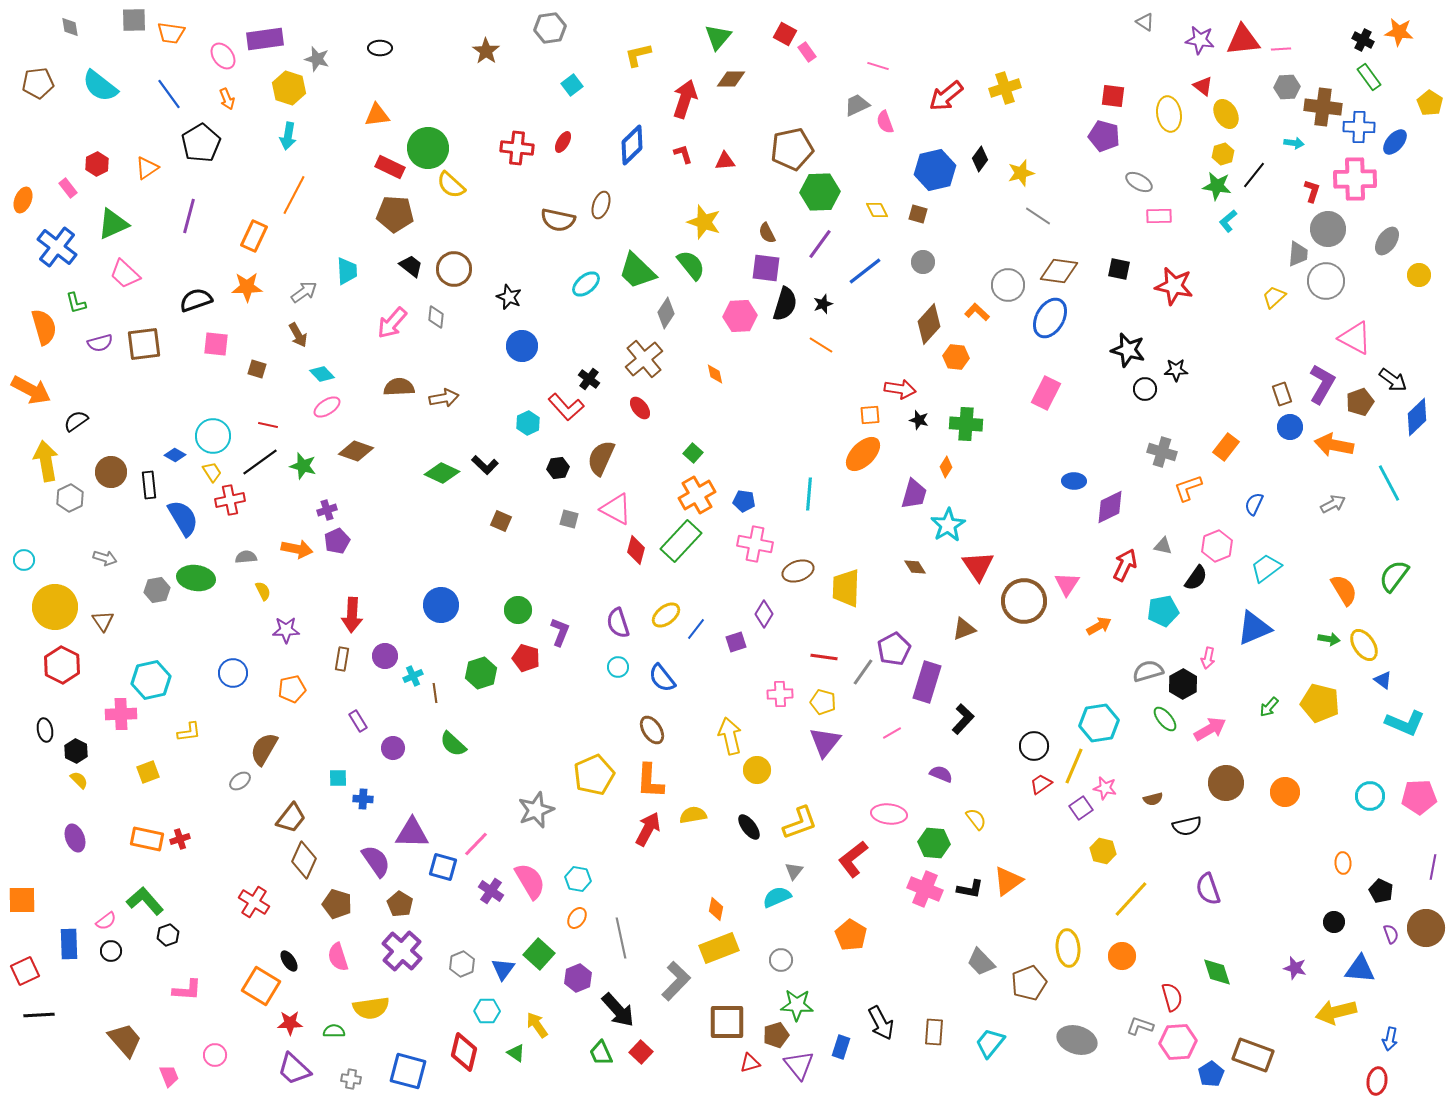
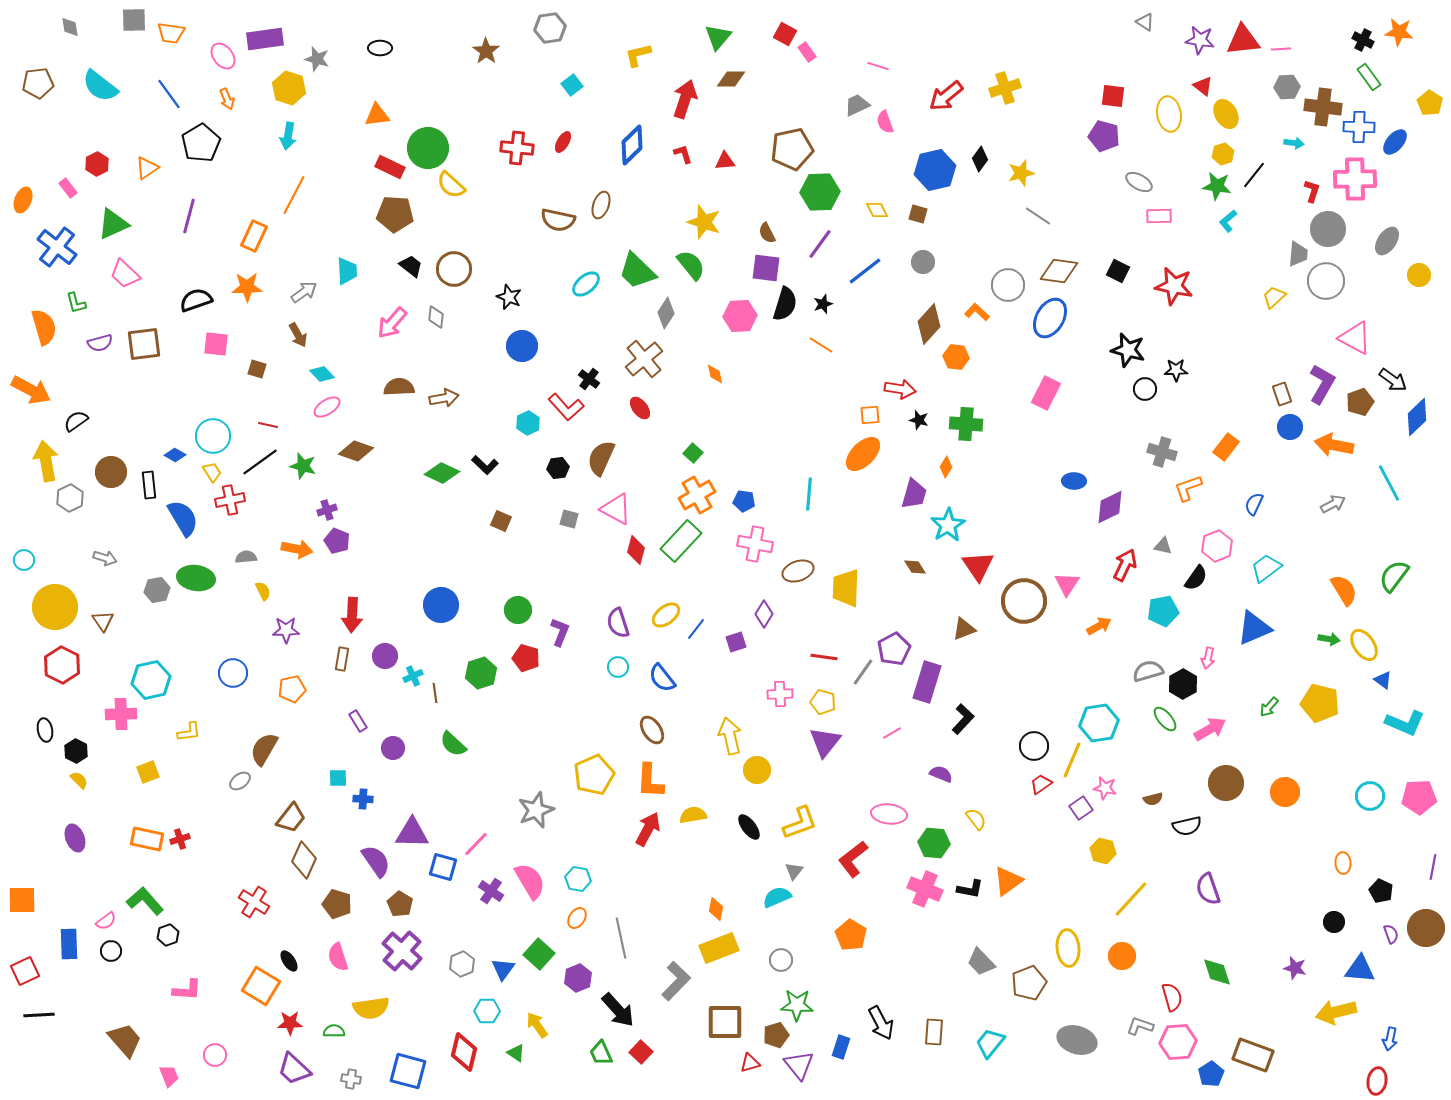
black square at (1119, 269): moved 1 px left, 2 px down; rotated 15 degrees clockwise
purple pentagon at (337, 541): rotated 25 degrees counterclockwise
yellow line at (1074, 766): moved 2 px left, 6 px up
brown square at (727, 1022): moved 2 px left
